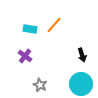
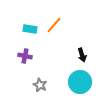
purple cross: rotated 24 degrees counterclockwise
cyan circle: moved 1 px left, 2 px up
